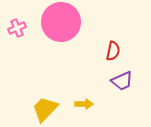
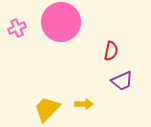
red semicircle: moved 2 px left
yellow trapezoid: moved 2 px right
